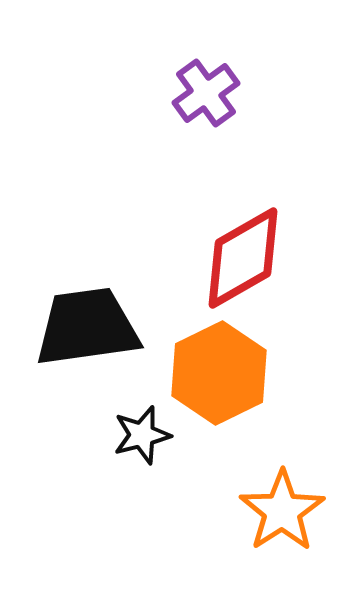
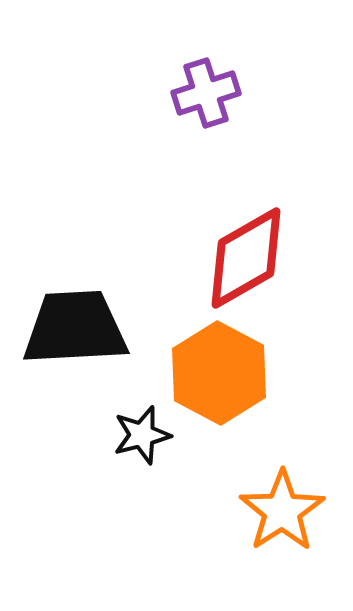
purple cross: rotated 18 degrees clockwise
red diamond: moved 3 px right
black trapezoid: moved 12 px left, 1 px down; rotated 5 degrees clockwise
orange hexagon: rotated 6 degrees counterclockwise
